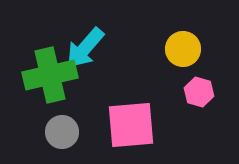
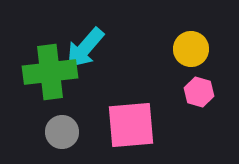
yellow circle: moved 8 px right
green cross: moved 3 px up; rotated 6 degrees clockwise
